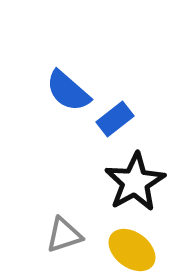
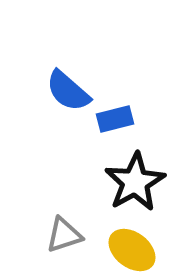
blue rectangle: rotated 24 degrees clockwise
